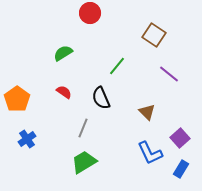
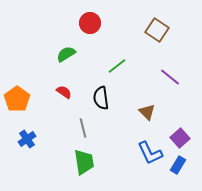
red circle: moved 10 px down
brown square: moved 3 px right, 5 px up
green semicircle: moved 3 px right, 1 px down
green line: rotated 12 degrees clockwise
purple line: moved 1 px right, 3 px down
black semicircle: rotated 15 degrees clockwise
gray line: rotated 36 degrees counterclockwise
green trapezoid: rotated 112 degrees clockwise
blue rectangle: moved 3 px left, 4 px up
